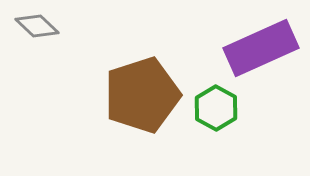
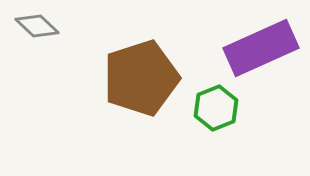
brown pentagon: moved 1 px left, 17 px up
green hexagon: rotated 9 degrees clockwise
